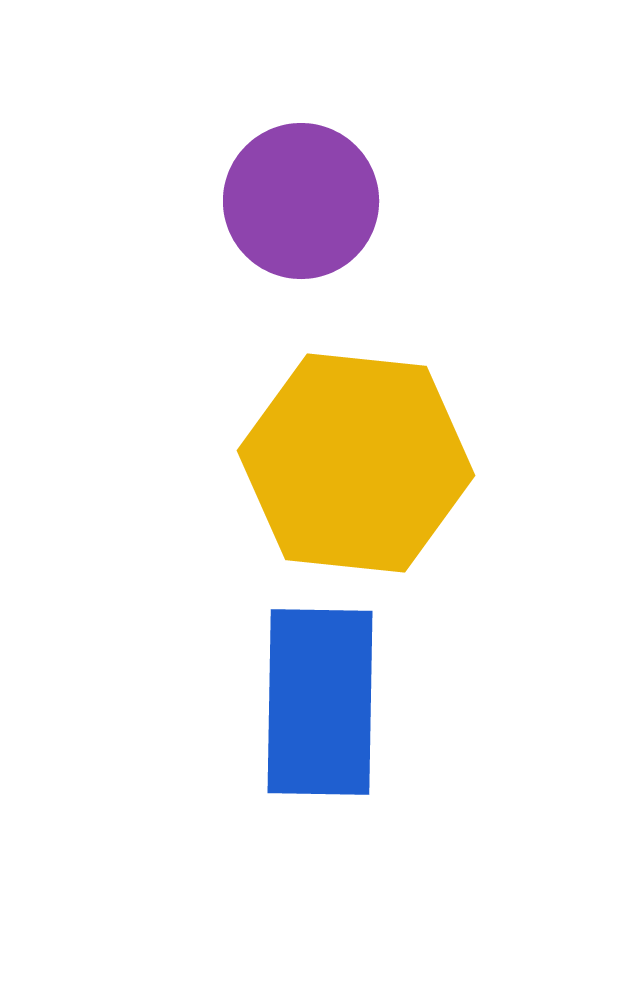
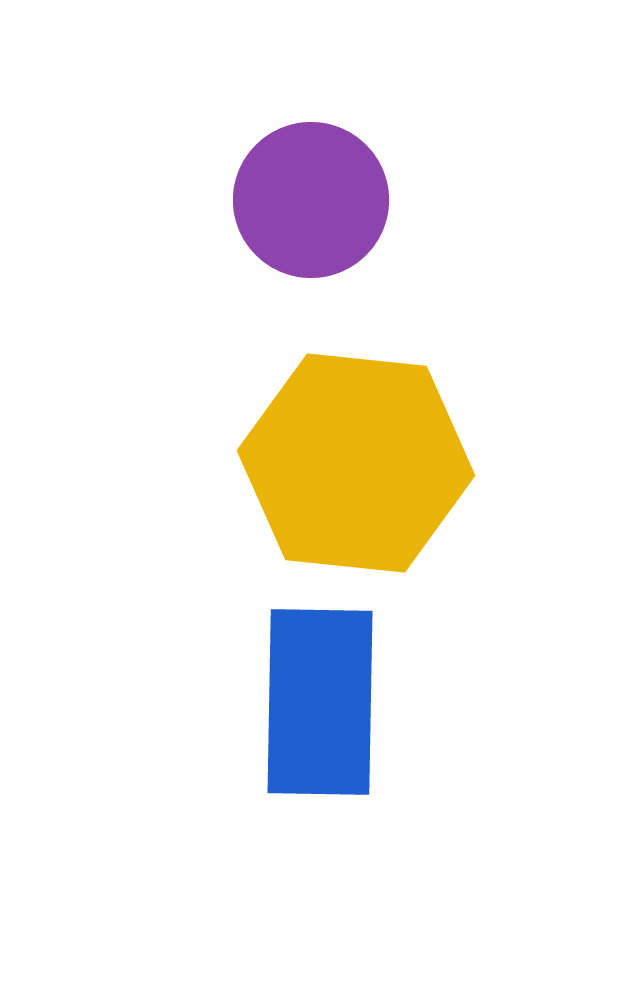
purple circle: moved 10 px right, 1 px up
